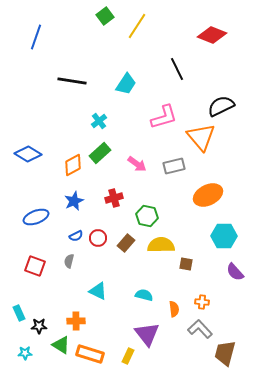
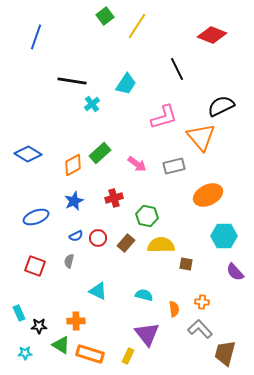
cyan cross at (99, 121): moved 7 px left, 17 px up
